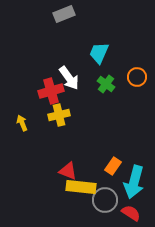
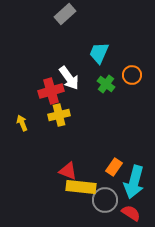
gray rectangle: moved 1 px right; rotated 20 degrees counterclockwise
orange circle: moved 5 px left, 2 px up
orange rectangle: moved 1 px right, 1 px down
